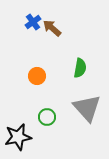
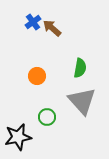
gray triangle: moved 5 px left, 7 px up
